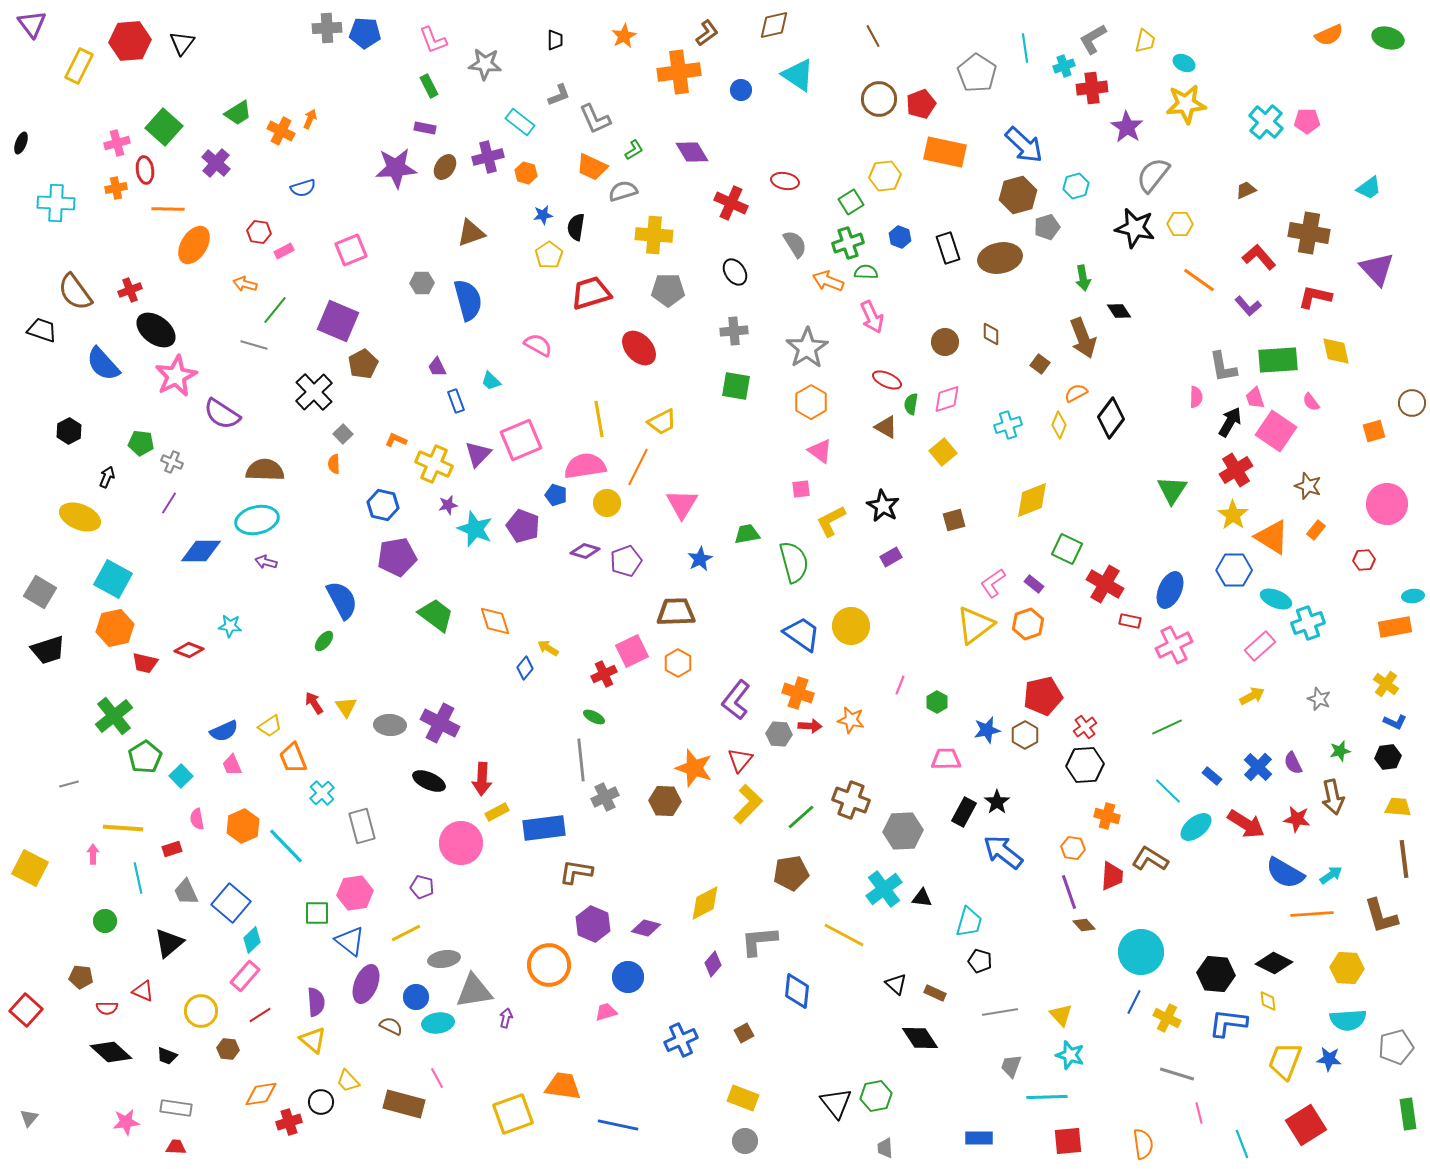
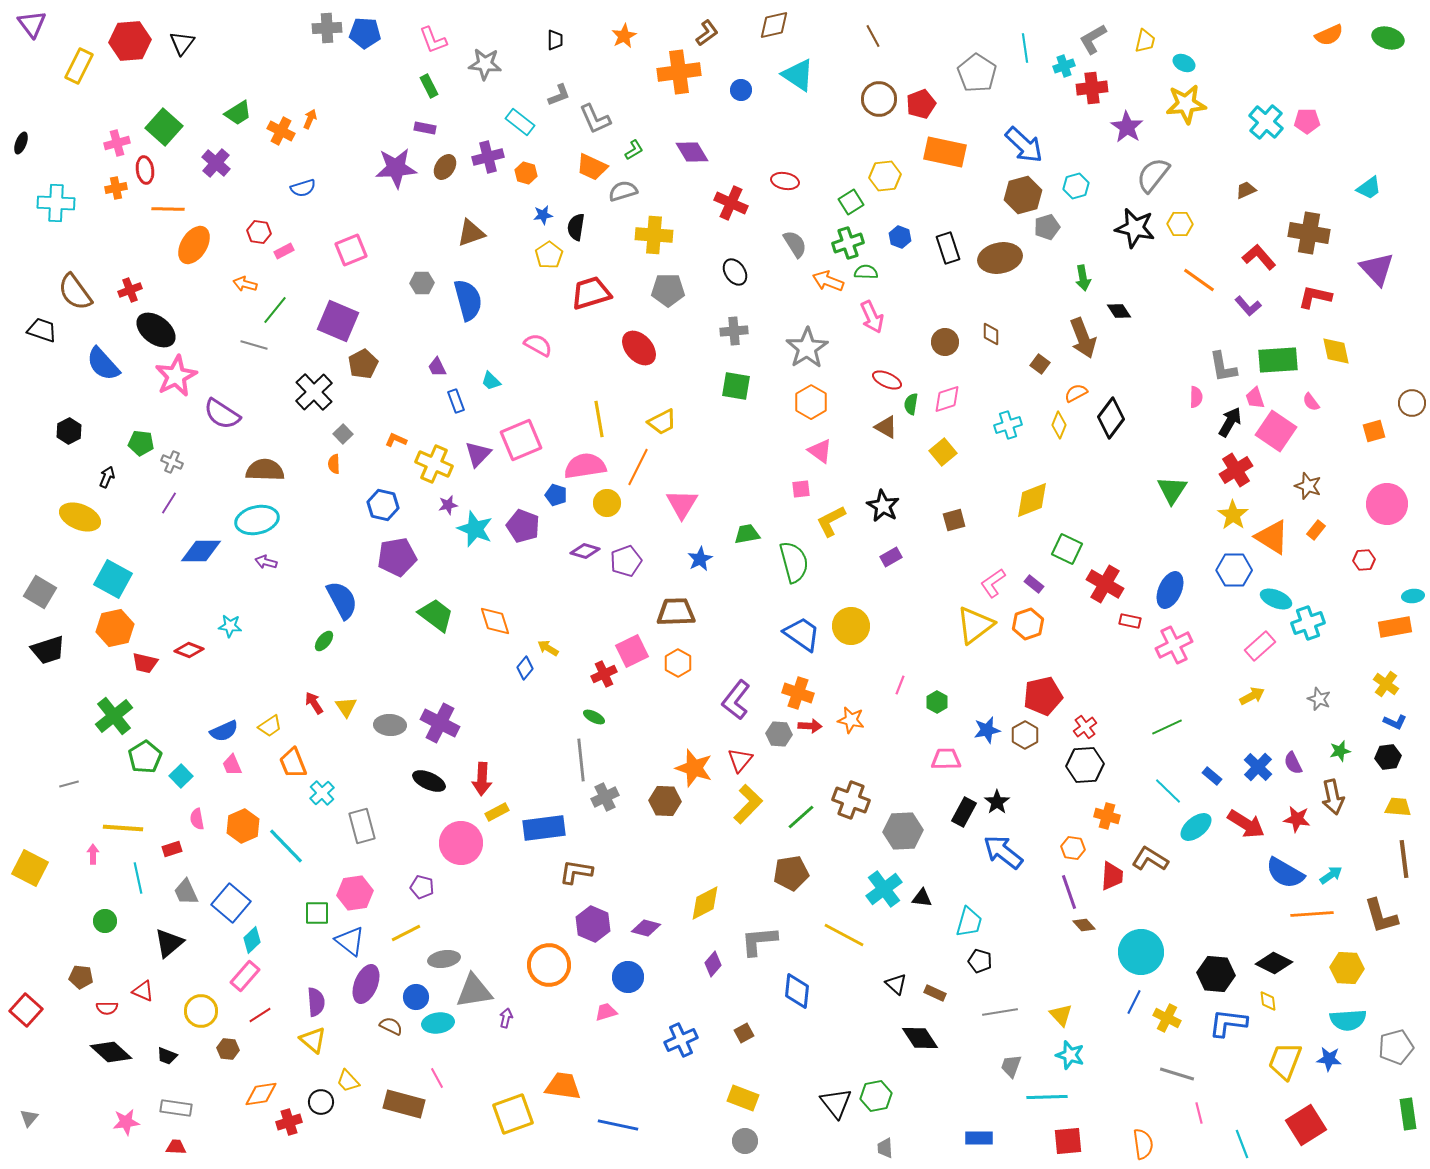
brown hexagon at (1018, 195): moved 5 px right
orange trapezoid at (293, 758): moved 5 px down
